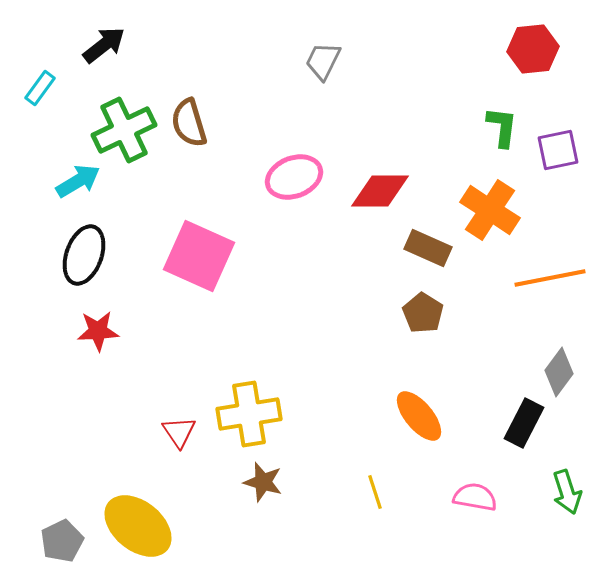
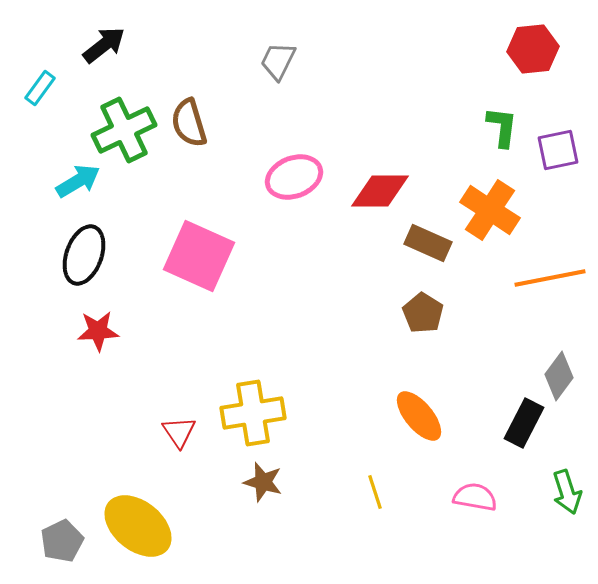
gray trapezoid: moved 45 px left
brown rectangle: moved 5 px up
gray diamond: moved 4 px down
yellow cross: moved 4 px right, 1 px up
